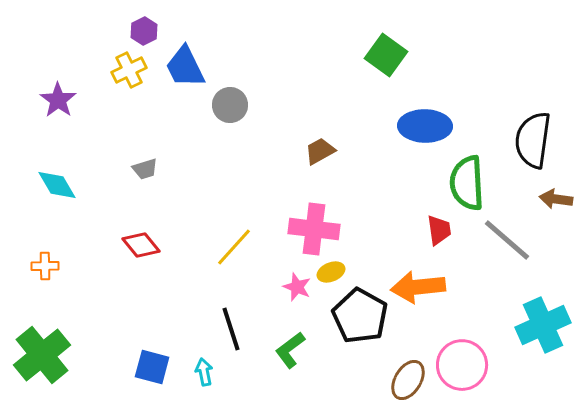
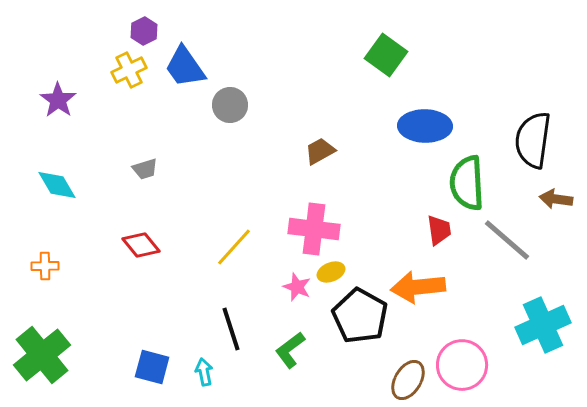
blue trapezoid: rotated 9 degrees counterclockwise
